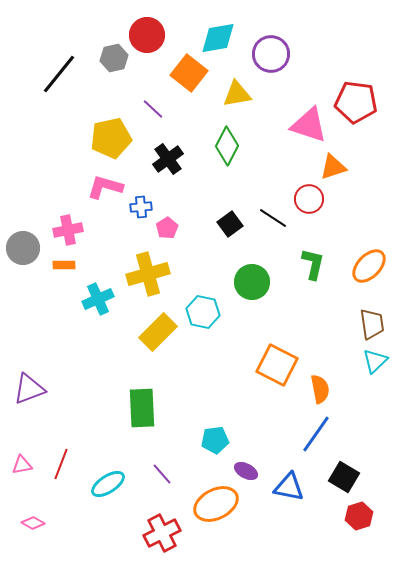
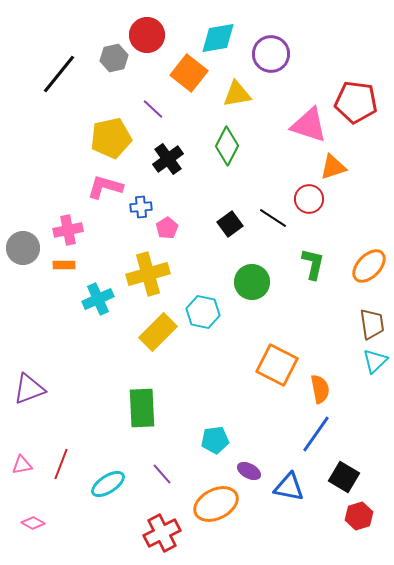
purple ellipse at (246, 471): moved 3 px right
